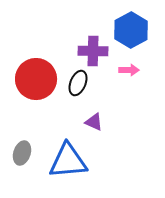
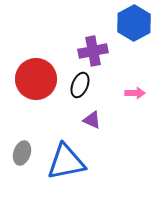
blue hexagon: moved 3 px right, 7 px up
purple cross: rotated 12 degrees counterclockwise
pink arrow: moved 6 px right, 23 px down
black ellipse: moved 2 px right, 2 px down
purple triangle: moved 2 px left, 2 px up
blue triangle: moved 2 px left, 1 px down; rotated 6 degrees counterclockwise
